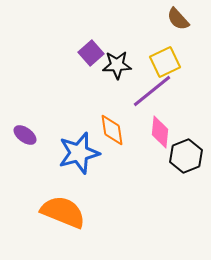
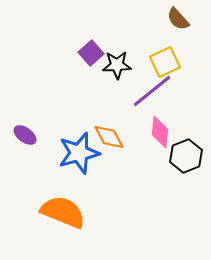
orange diamond: moved 3 px left, 7 px down; rotated 20 degrees counterclockwise
